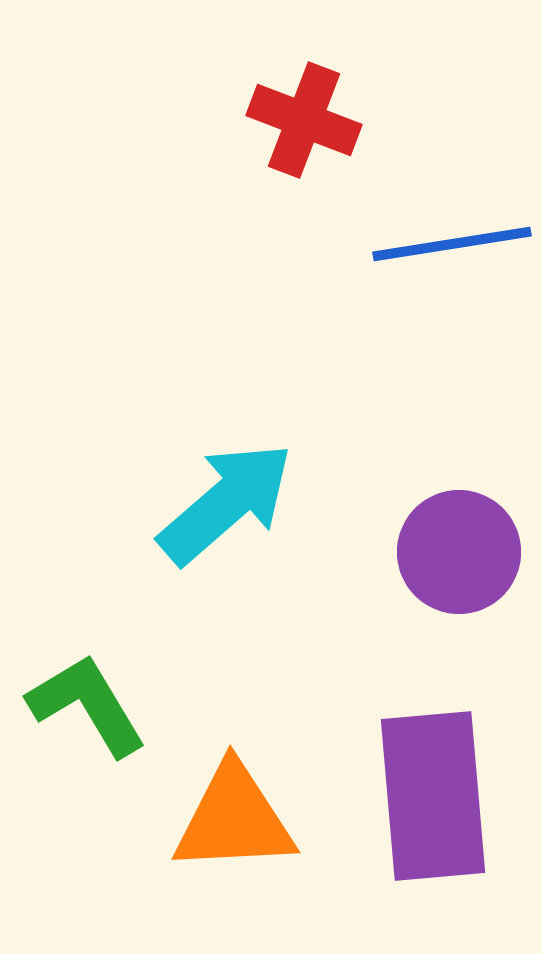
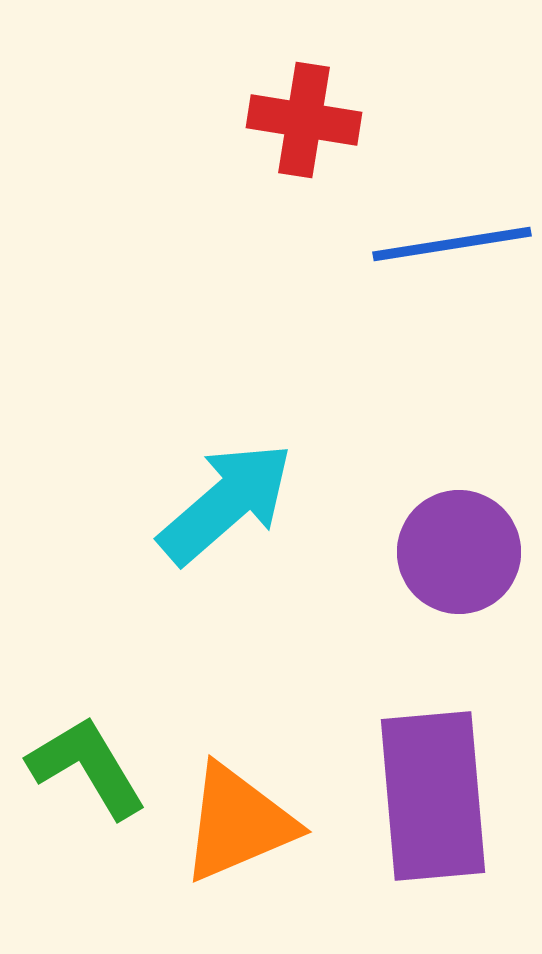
red cross: rotated 12 degrees counterclockwise
green L-shape: moved 62 px down
orange triangle: moved 4 px right, 4 px down; rotated 20 degrees counterclockwise
